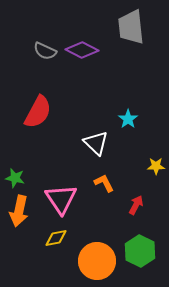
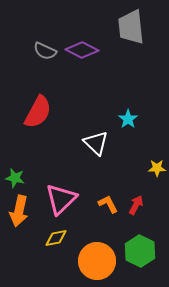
yellow star: moved 1 px right, 2 px down
orange L-shape: moved 4 px right, 21 px down
pink triangle: rotated 20 degrees clockwise
